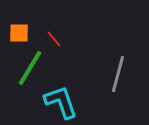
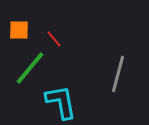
orange square: moved 3 px up
green line: rotated 9 degrees clockwise
cyan L-shape: rotated 9 degrees clockwise
